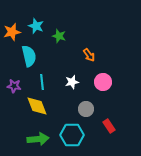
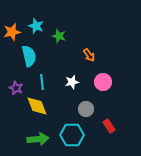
purple star: moved 2 px right, 2 px down; rotated 16 degrees clockwise
